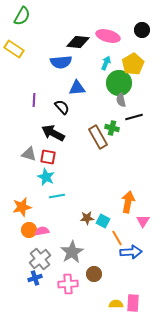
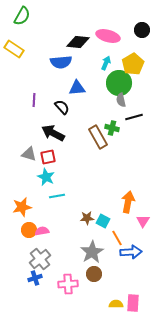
red square: rotated 21 degrees counterclockwise
gray star: moved 20 px right
